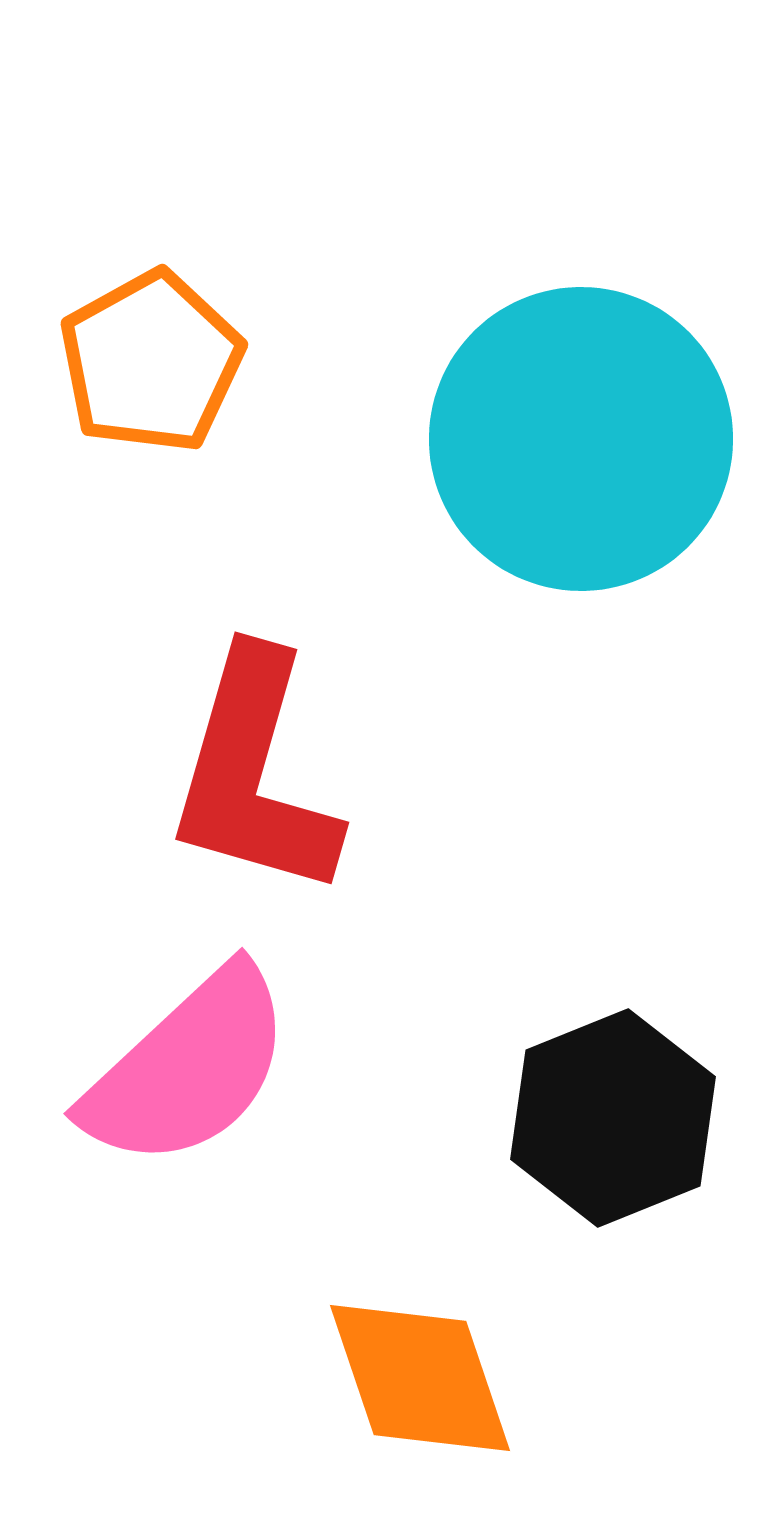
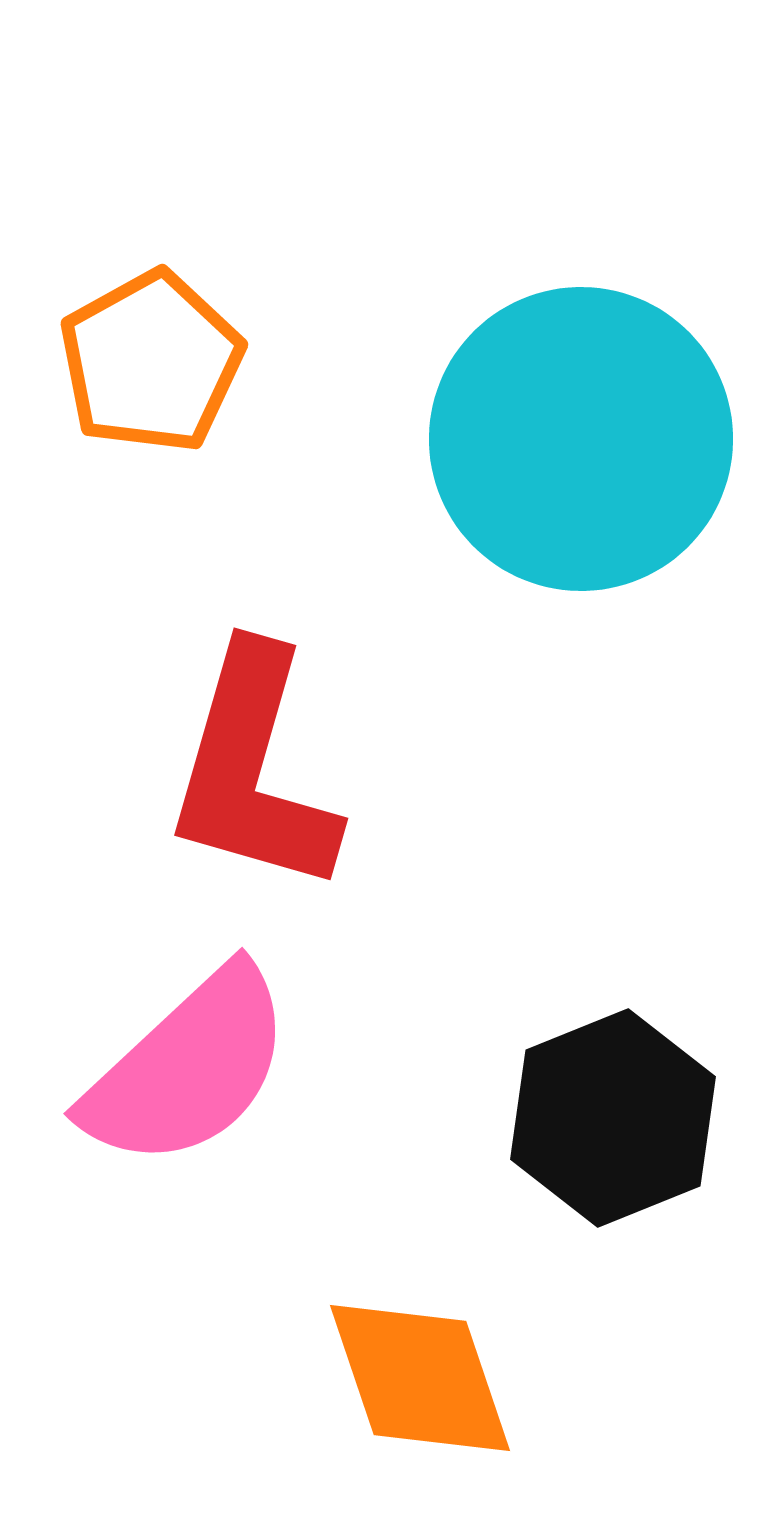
red L-shape: moved 1 px left, 4 px up
